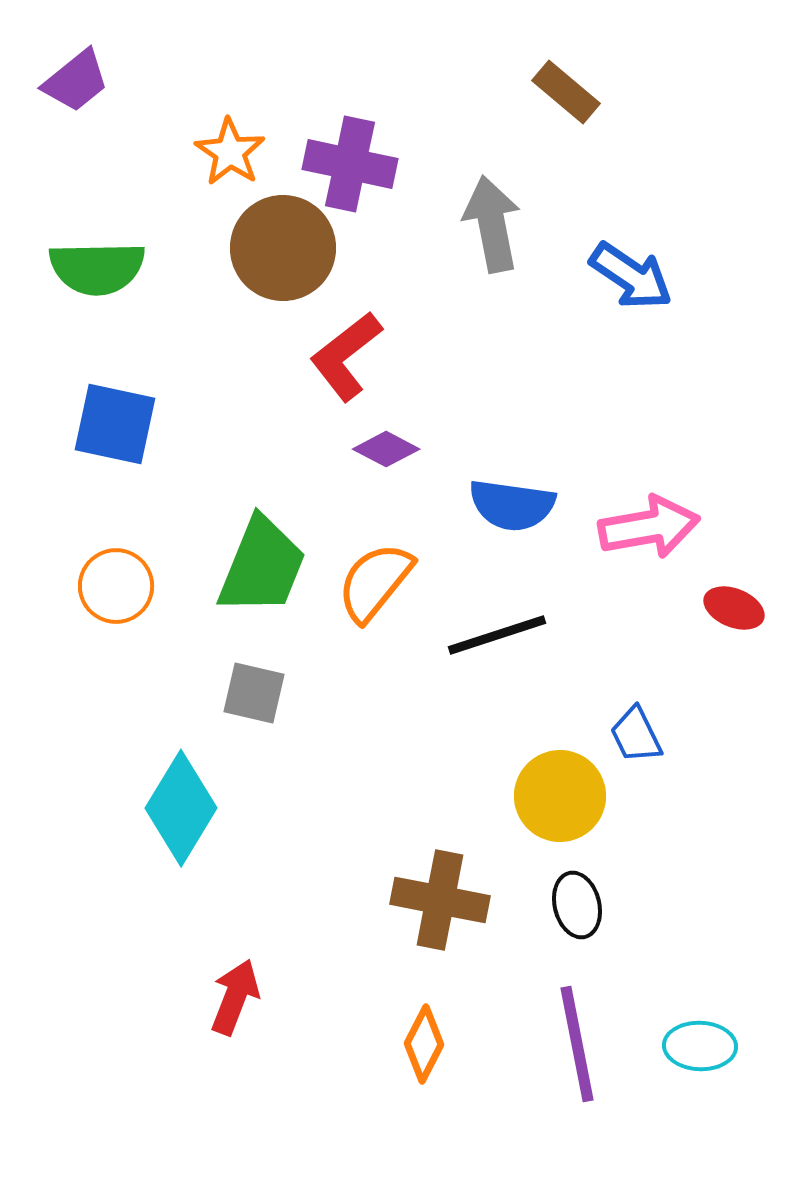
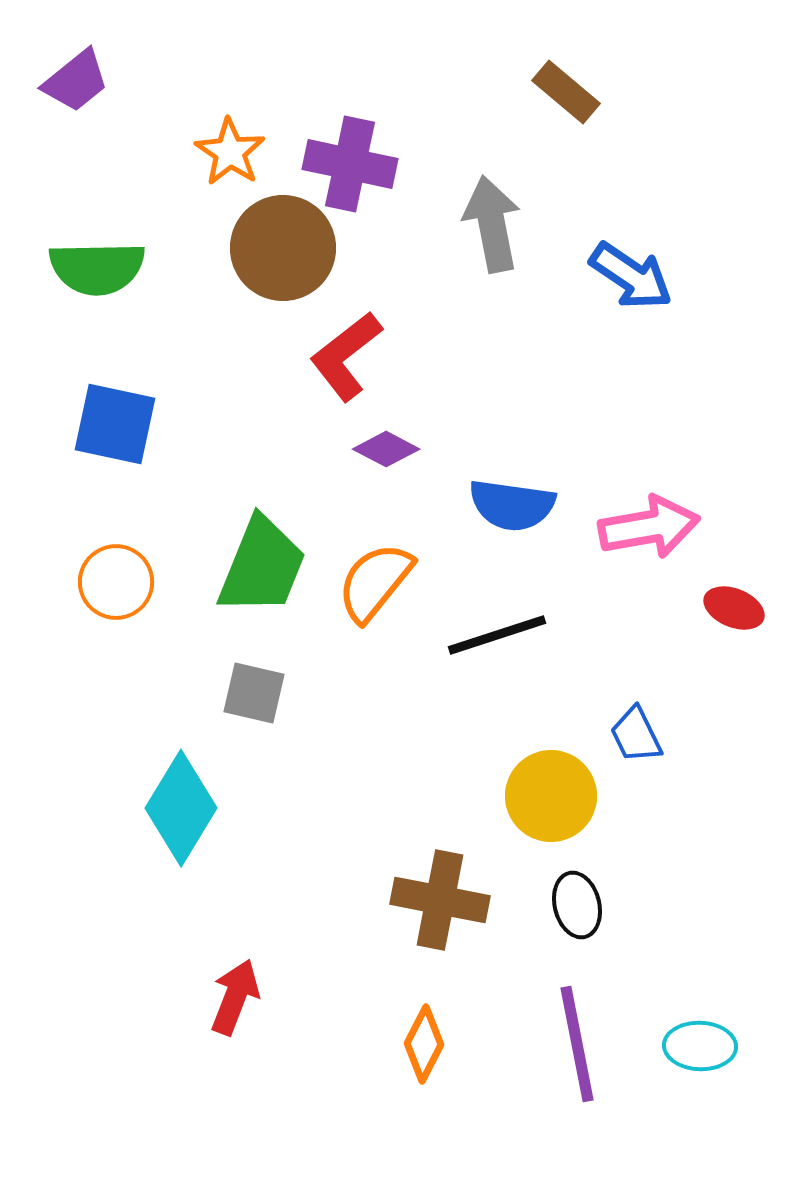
orange circle: moved 4 px up
yellow circle: moved 9 px left
